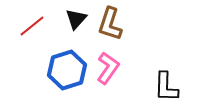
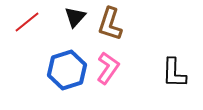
black triangle: moved 1 px left, 2 px up
red line: moved 5 px left, 4 px up
black L-shape: moved 8 px right, 14 px up
